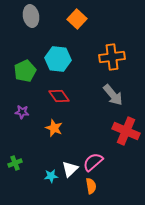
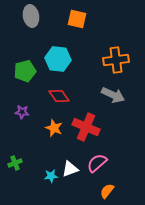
orange square: rotated 30 degrees counterclockwise
orange cross: moved 4 px right, 3 px down
green pentagon: rotated 10 degrees clockwise
gray arrow: rotated 25 degrees counterclockwise
red cross: moved 40 px left, 4 px up
pink semicircle: moved 4 px right, 1 px down
white triangle: rotated 24 degrees clockwise
orange semicircle: moved 16 px right, 5 px down; rotated 133 degrees counterclockwise
